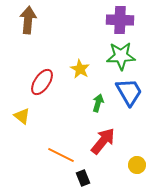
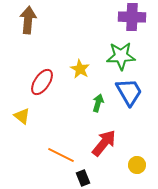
purple cross: moved 12 px right, 3 px up
red arrow: moved 1 px right, 2 px down
